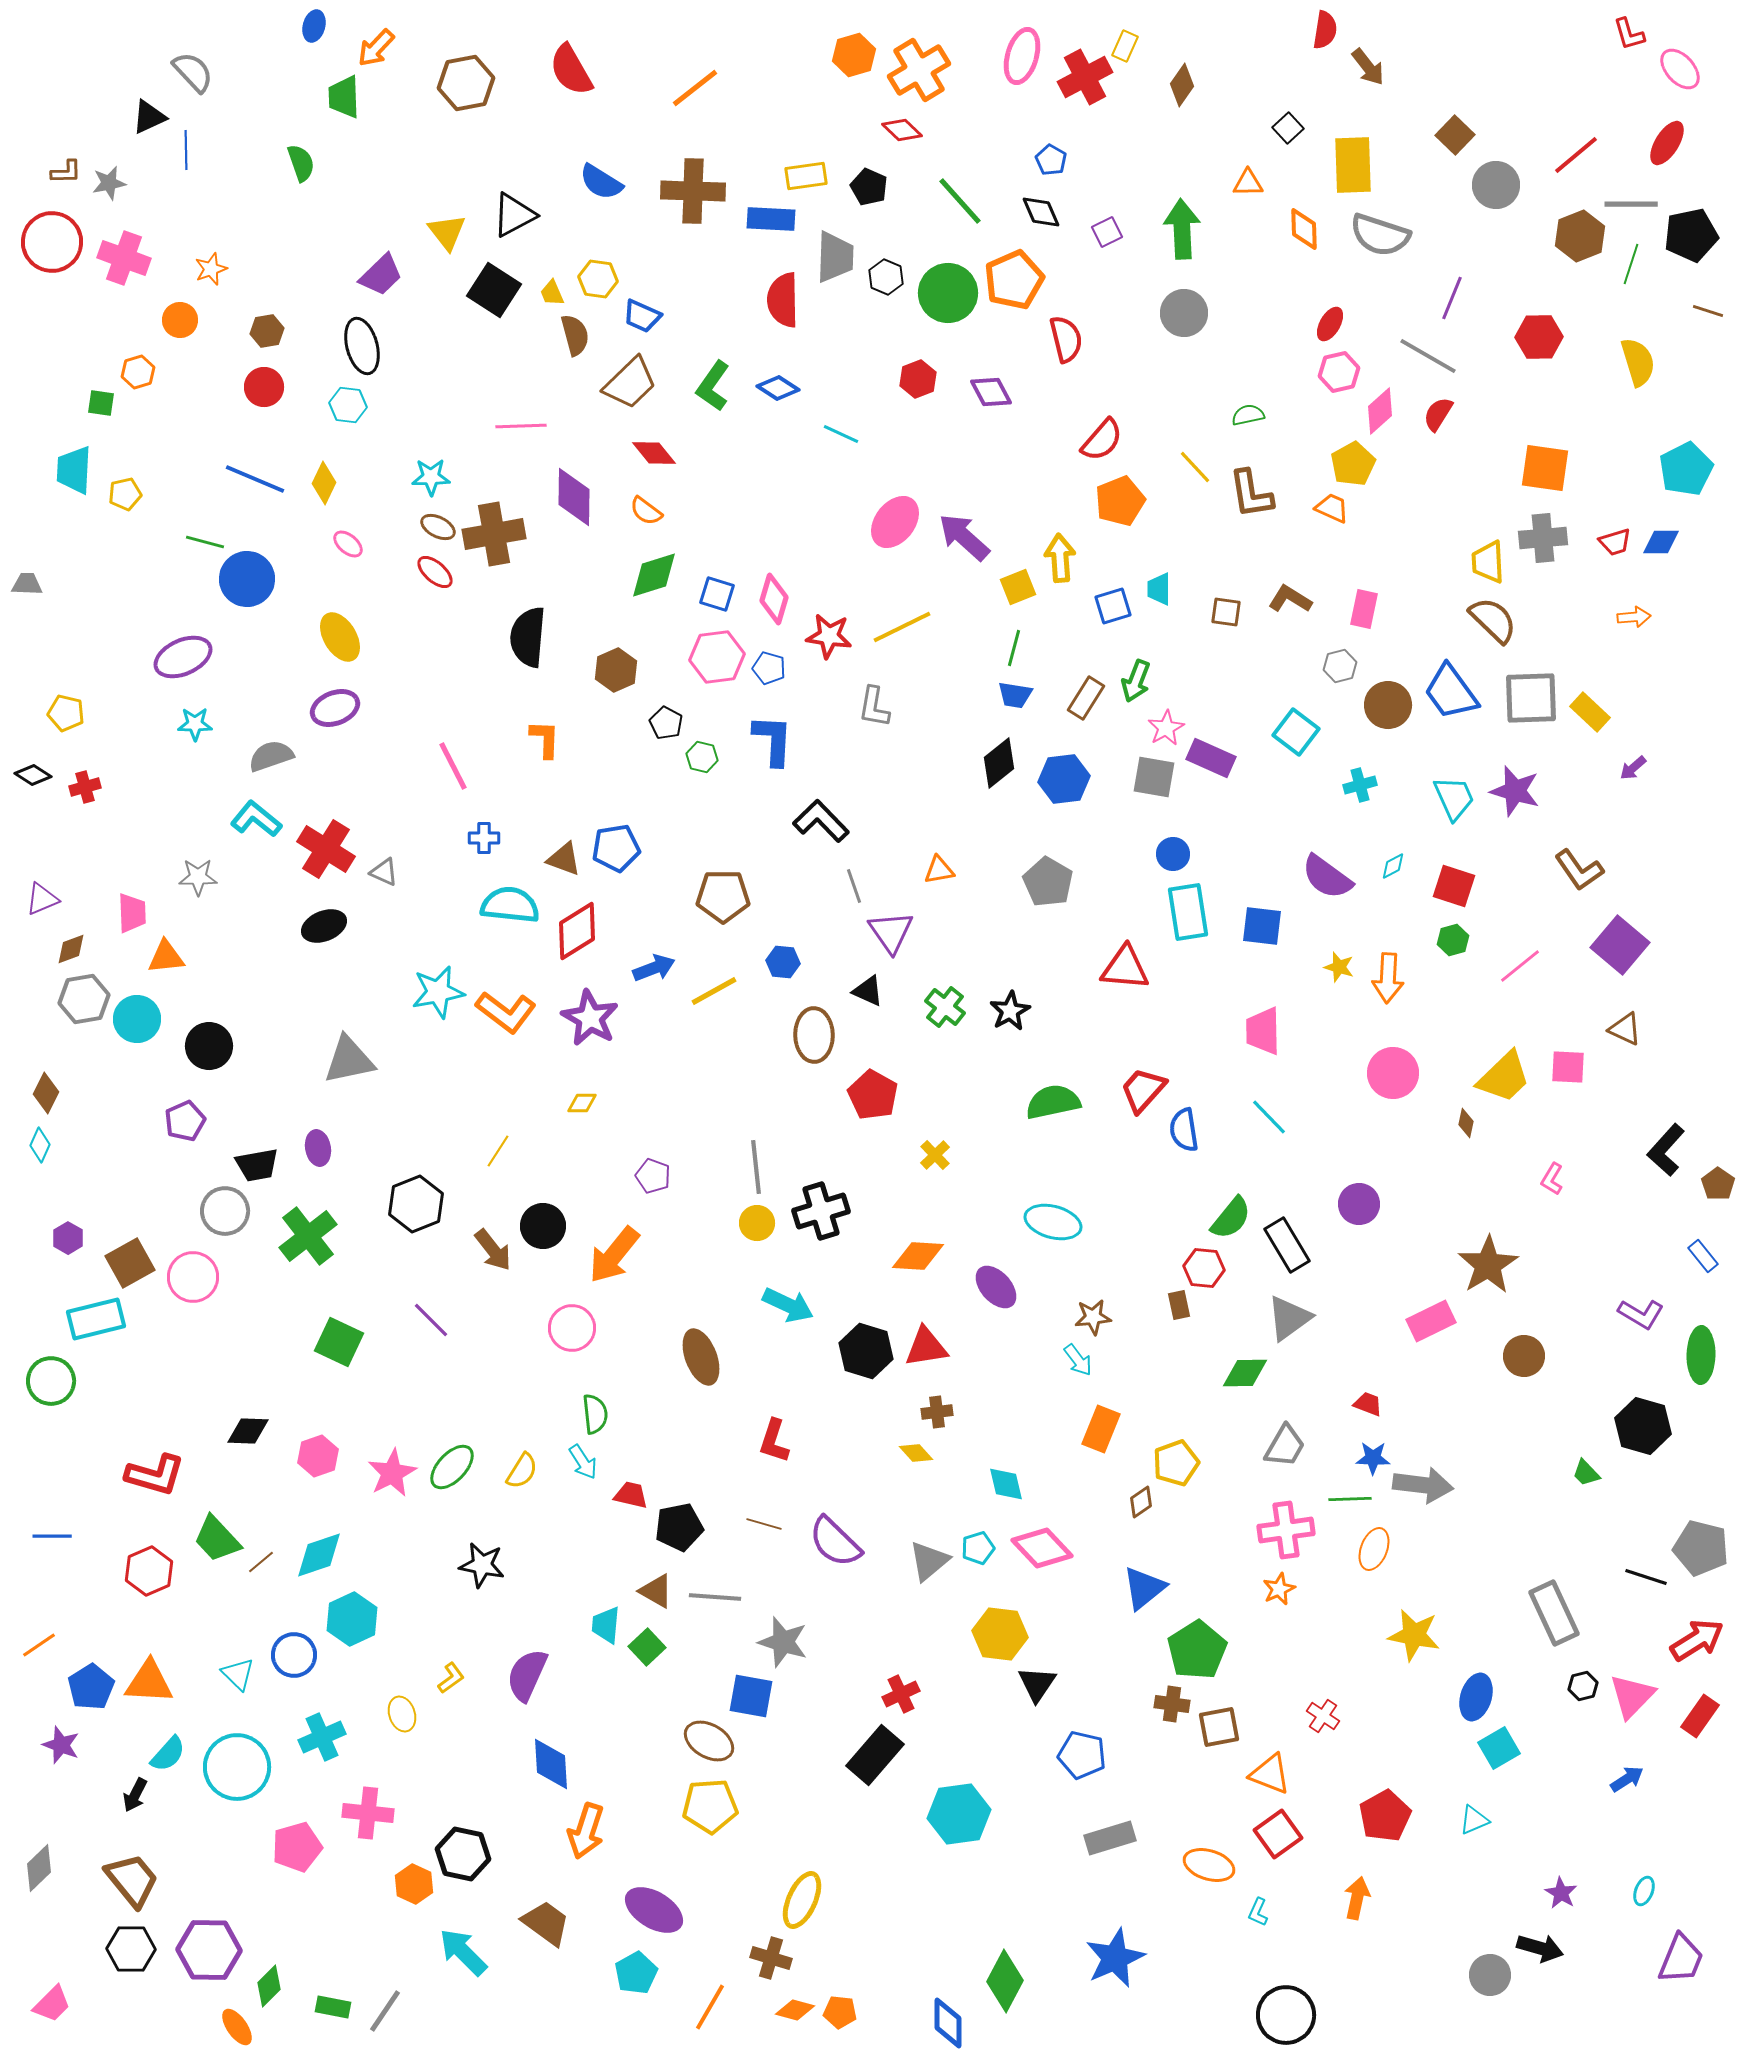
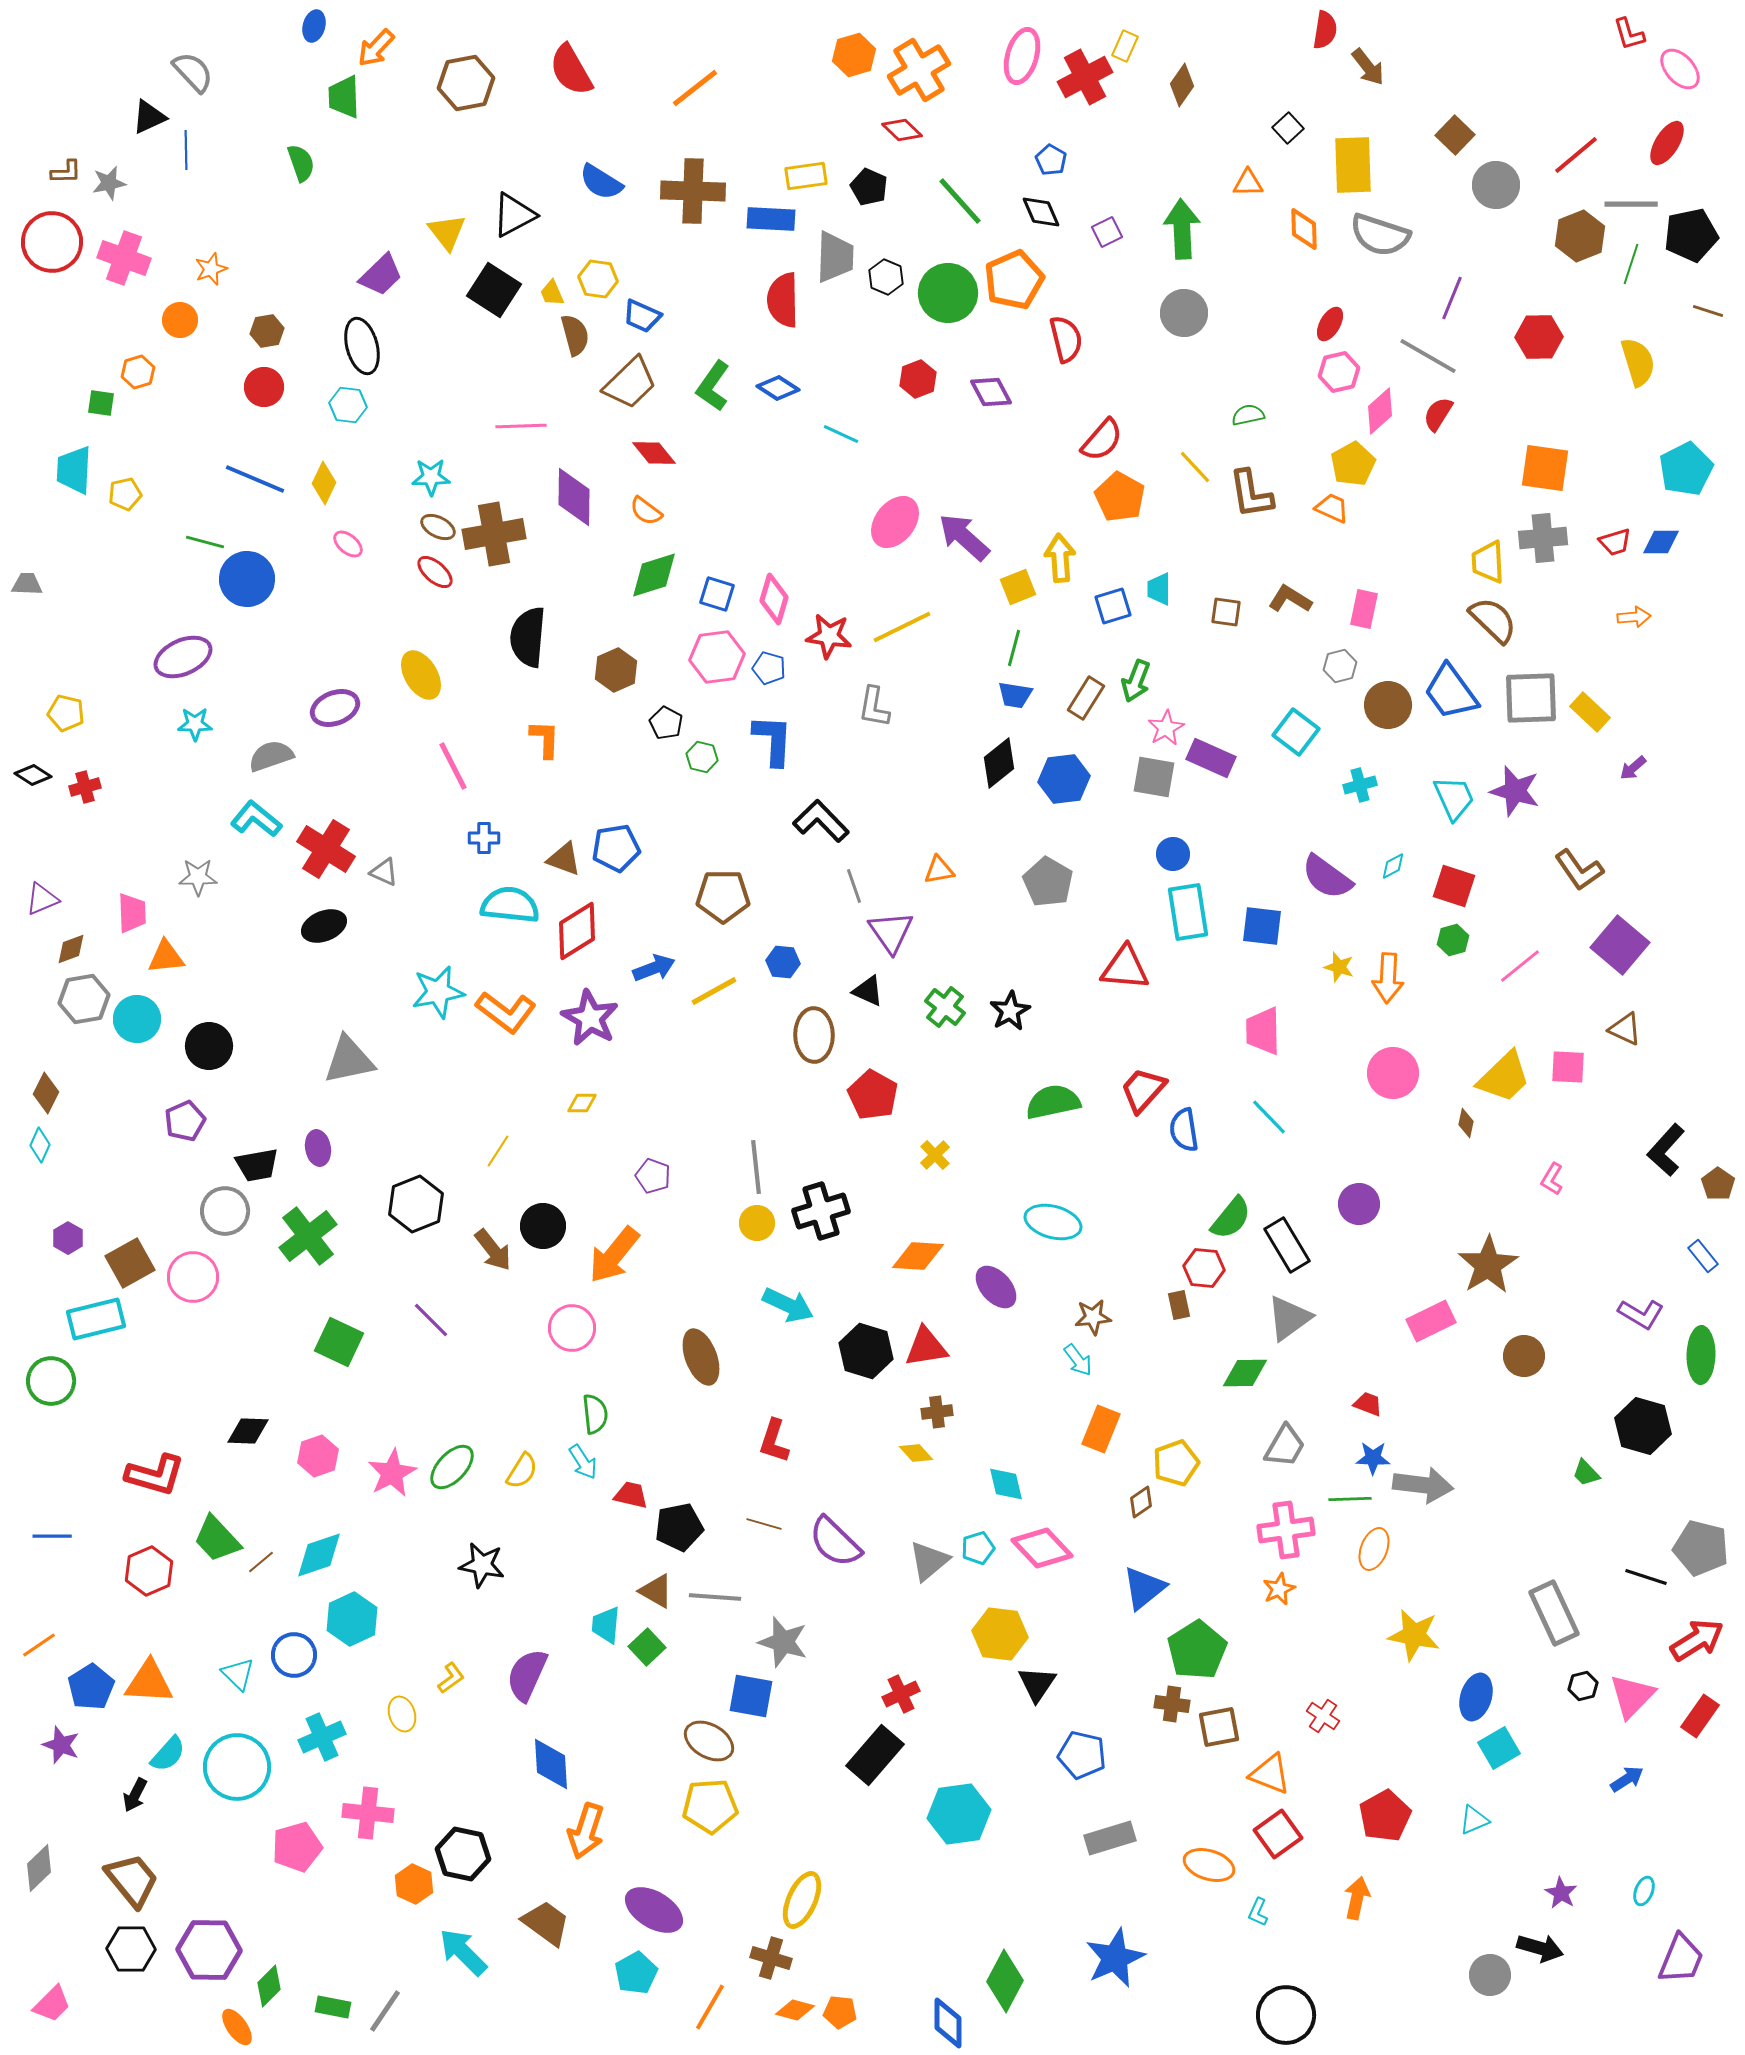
orange pentagon at (1120, 501): moved 4 px up; rotated 21 degrees counterclockwise
yellow ellipse at (340, 637): moved 81 px right, 38 px down
